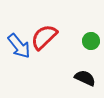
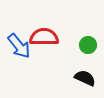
red semicircle: rotated 44 degrees clockwise
green circle: moved 3 px left, 4 px down
